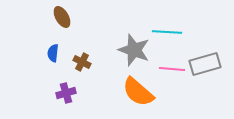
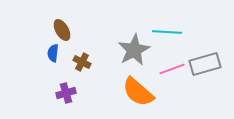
brown ellipse: moved 13 px down
gray star: rotated 24 degrees clockwise
pink line: rotated 25 degrees counterclockwise
